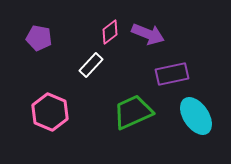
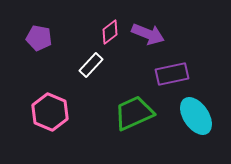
green trapezoid: moved 1 px right, 1 px down
